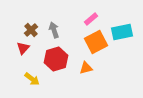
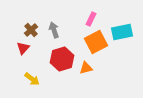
pink rectangle: rotated 24 degrees counterclockwise
red hexagon: moved 6 px right
